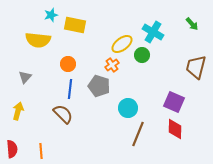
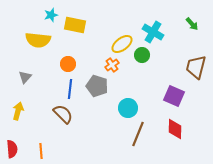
gray pentagon: moved 2 px left
purple square: moved 6 px up
